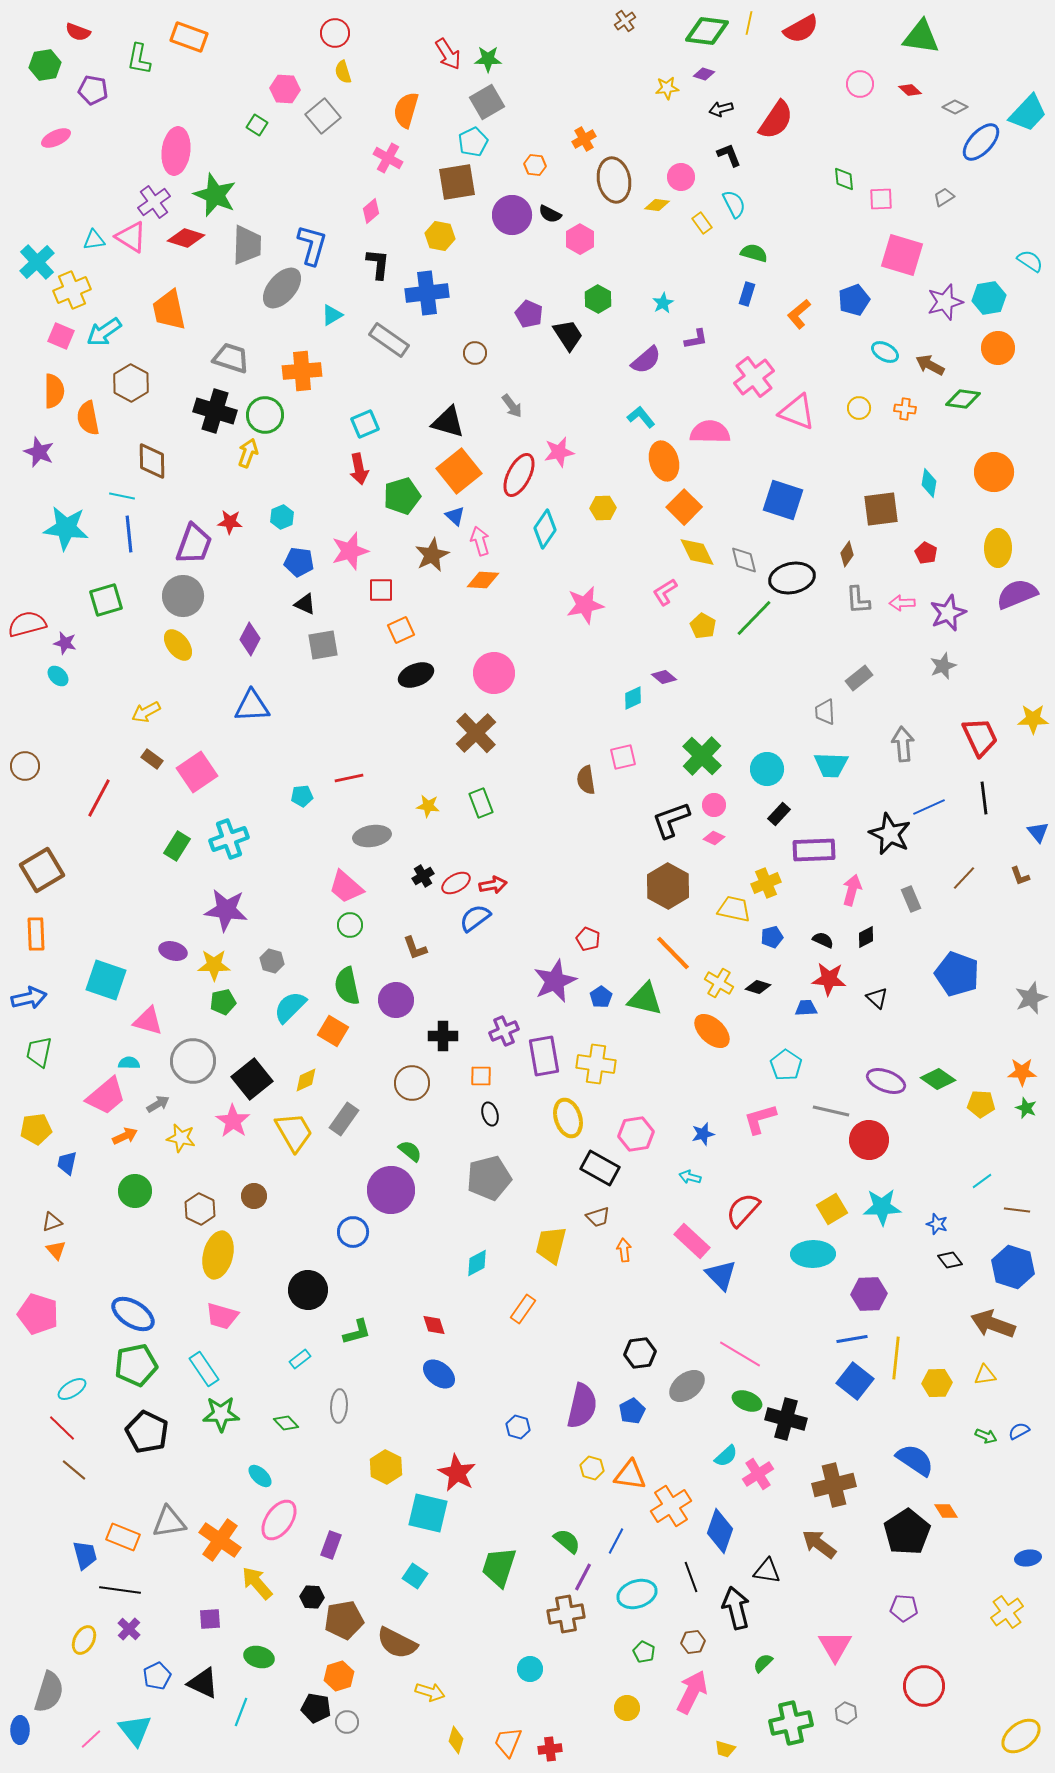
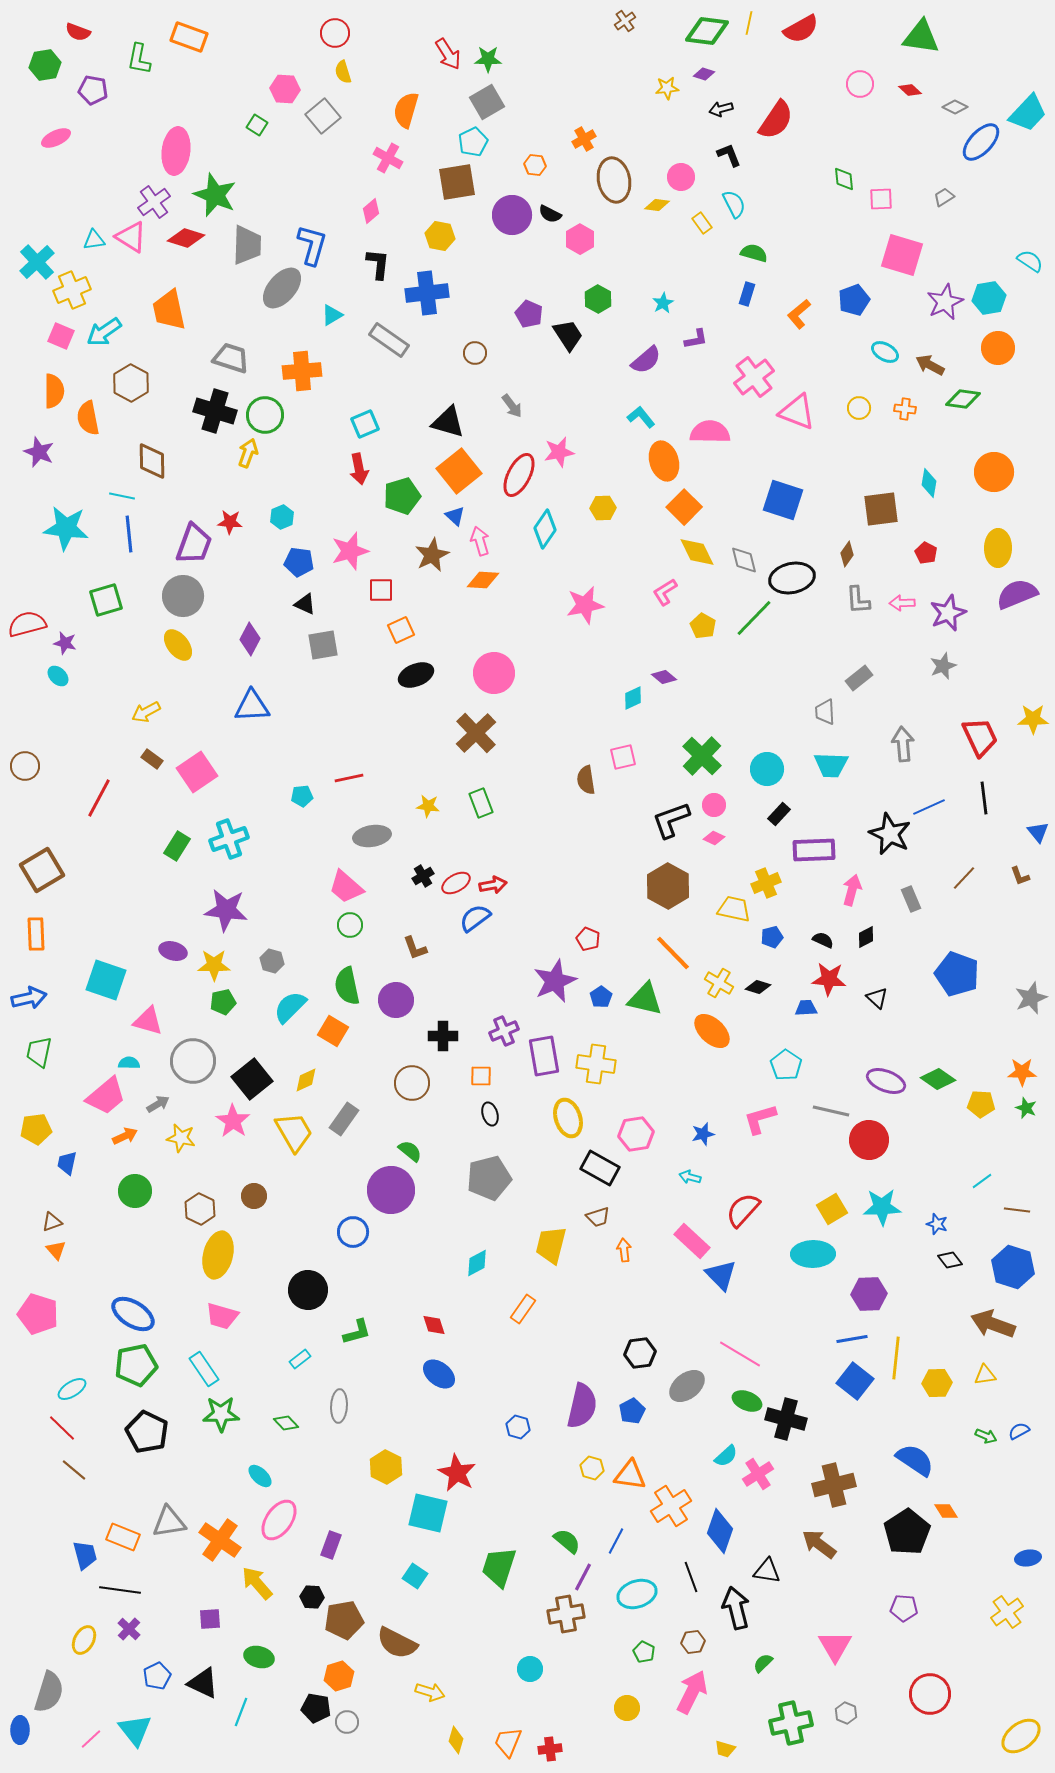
purple star at (945, 302): rotated 9 degrees counterclockwise
red circle at (924, 1686): moved 6 px right, 8 px down
